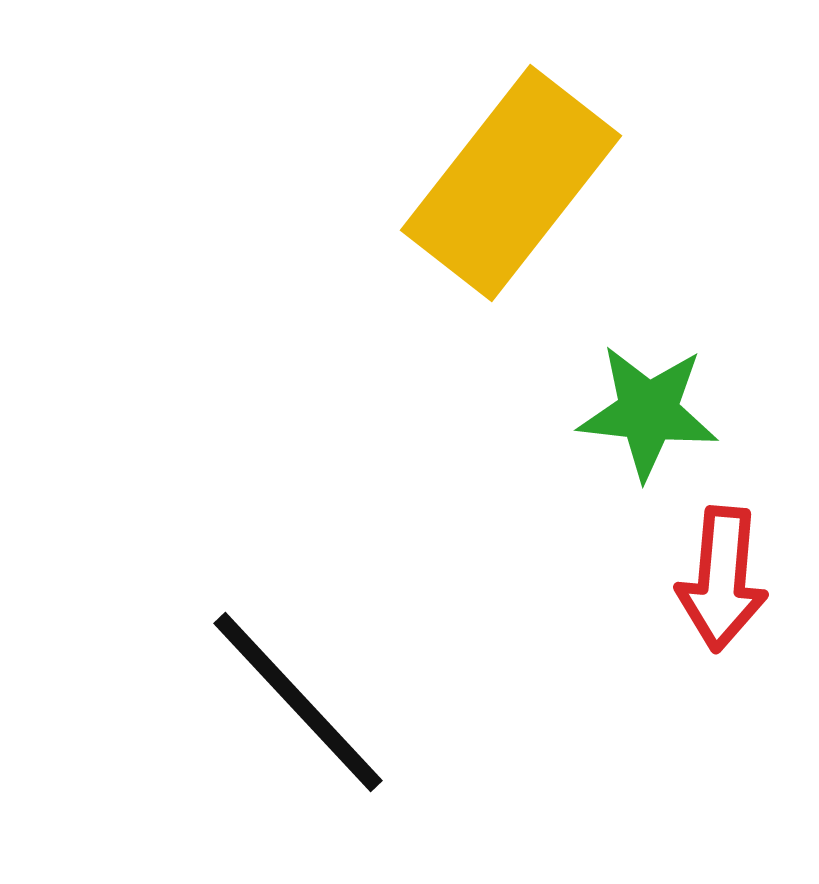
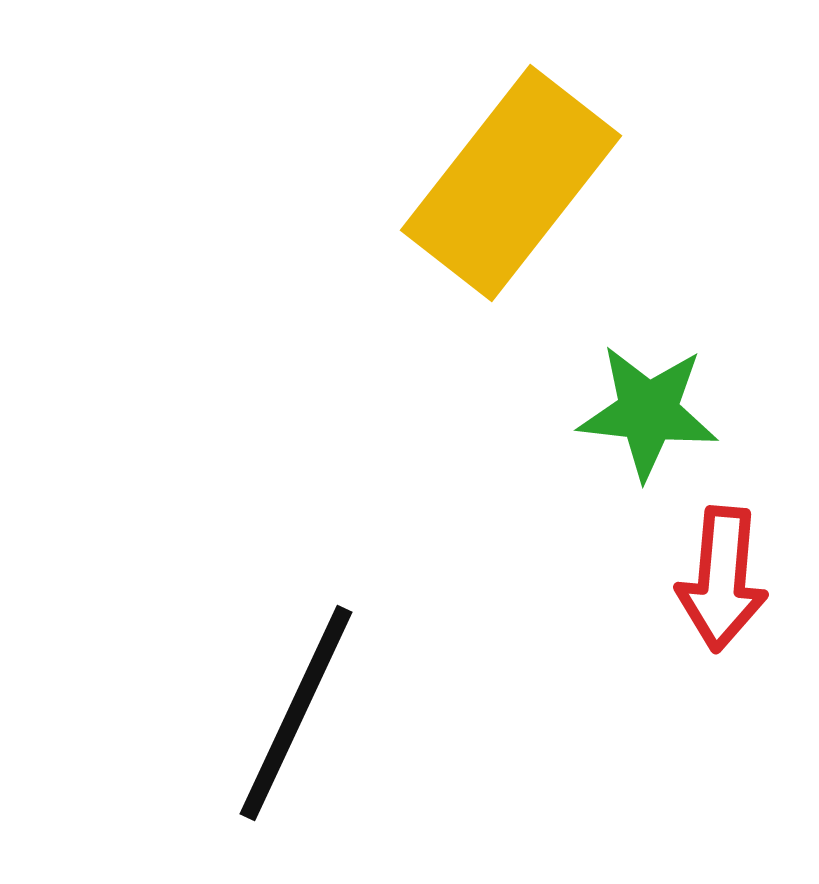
black line: moved 2 px left, 11 px down; rotated 68 degrees clockwise
